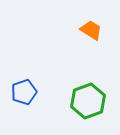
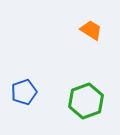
green hexagon: moved 2 px left
